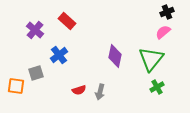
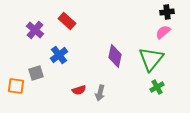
black cross: rotated 16 degrees clockwise
gray arrow: moved 1 px down
